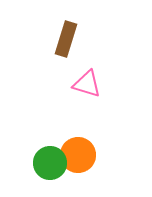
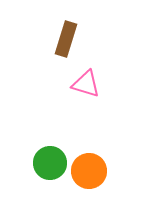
pink triangle: moved 1 px left
orange circle: moved 11 px right, 16 px down
